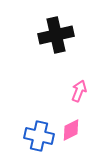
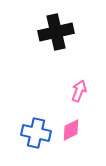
black cross: moved 3 px up
blue cross: moved 3 px left, 3 px up
